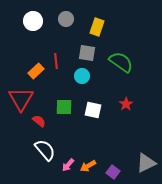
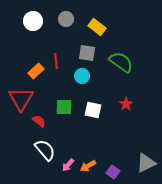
yellow rectangle: rotated 72 degrees counterclockwise
